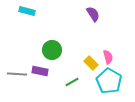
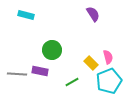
cyan rectangle: moved 1 px left, 4 px down
cyan pentagon: rotated 20 degrees clockwise
